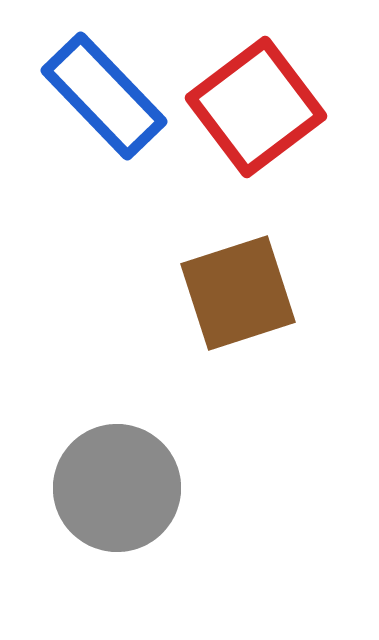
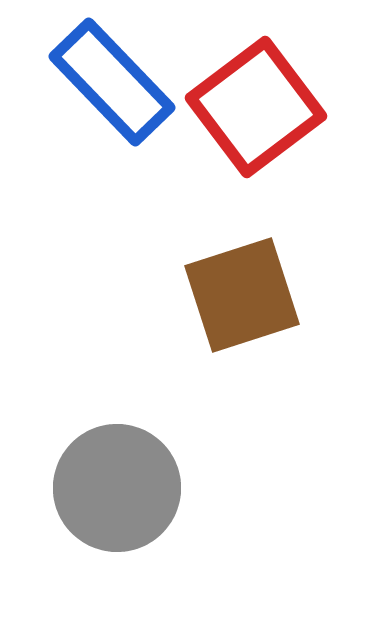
blue rectangle: moved 8 px right, 14 px up
brown square: moved 4 px right, 2 px down
